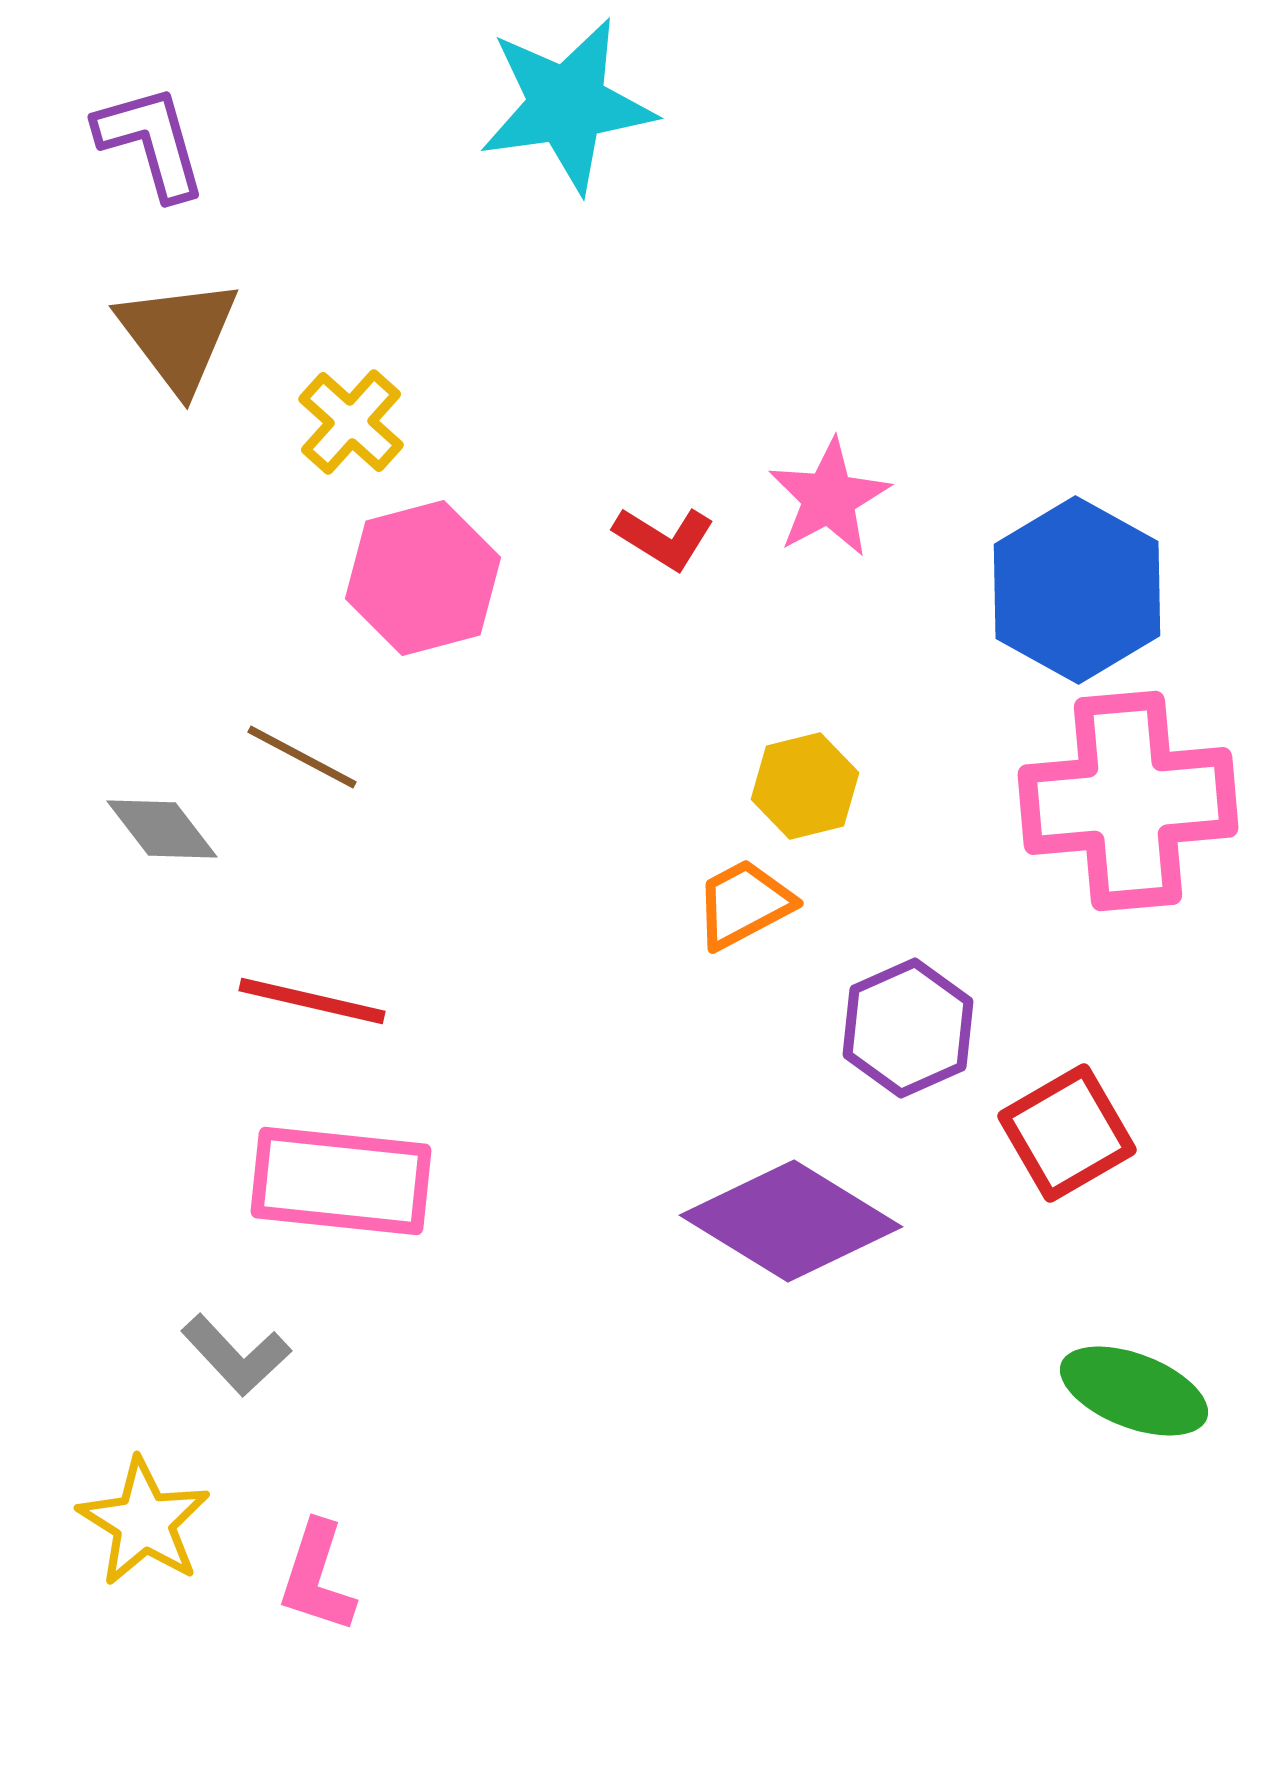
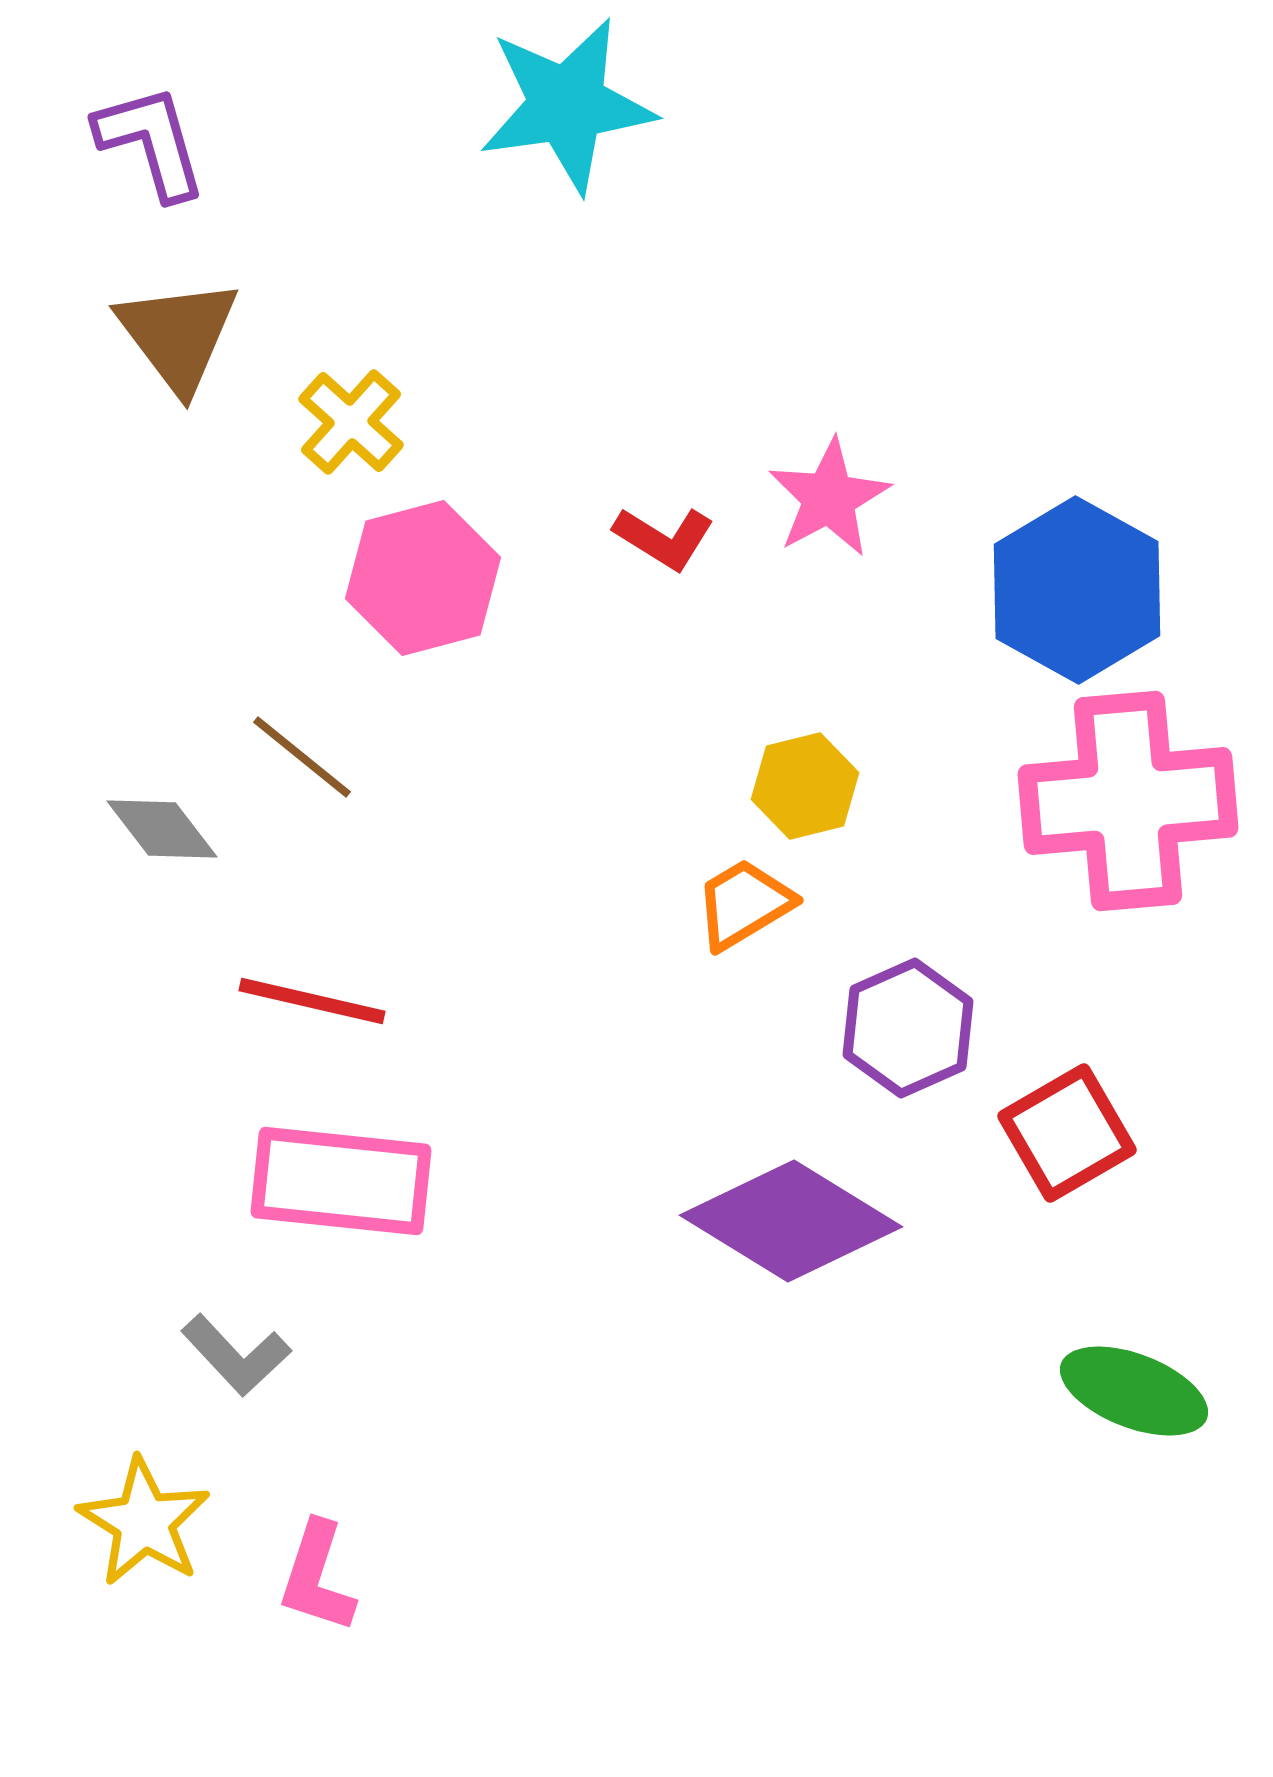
brown line: rotated 11 degrees clockwise
orange trapezoid: rotated 3 degrees counterclockwise
